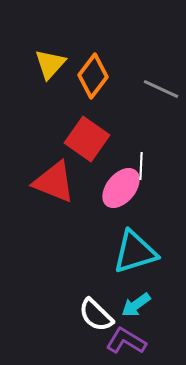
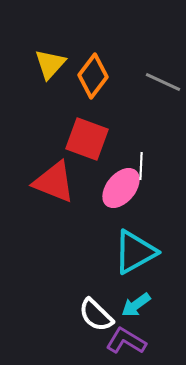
gray line: moved 2 px right, 7 px up
red square: rotated 15 degrees counterclockwise
cyan triangle: rotated 12 degrees counterclockwise
